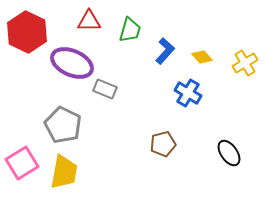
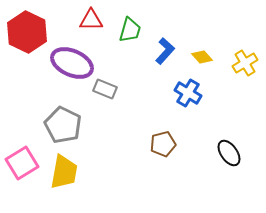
red triangle: moved 2 px right, 1 px up
